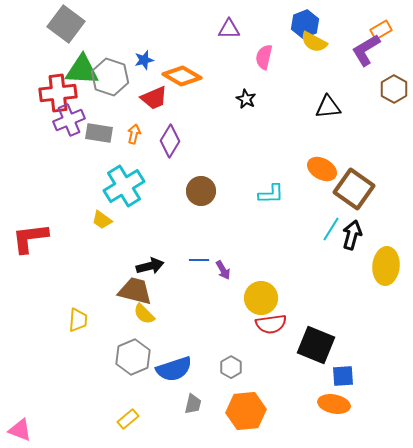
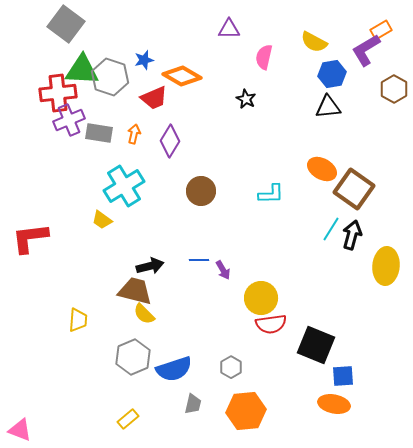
blue hexagon at (305, 24): moved 27 px right, 50 px down; rotated 12 degrees clockwise
